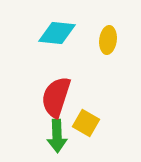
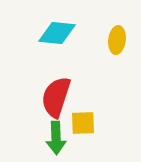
yellow ellipse: moved 9 px right
yellow square: moved 3 px left; rotated 32 degrees counterclockwise
green arrow: moved 1 px left, 2 px down
